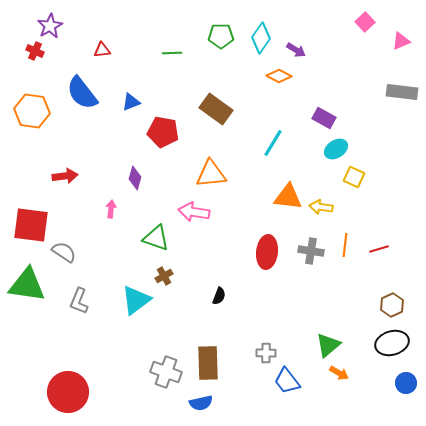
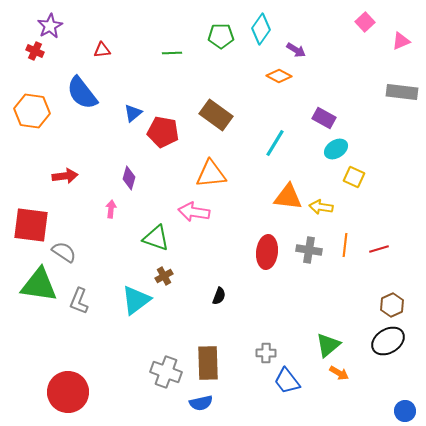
cyan diamond at (261, 38): moved 9 px up
blue triangle at (131, 102): moved 2 px right, 11 px down; rotated 18 degrees counterclockwise
brown rectangle at (216, 109): moved 6 px down
cyan line at (273, 143): moved 2 px right
purple diamond at (135, 178): moved 6 px left
gray cross at (311, 251): moved 2 px left, 1 px up
green triangle at (27, 285): moved 12 px right
black ellipse at (392, 343): moved 4 px left, 2 px up; rotated 16 degrees counterclockwise
blue circle at (406, 383): moved 1 px left, 28 px down
